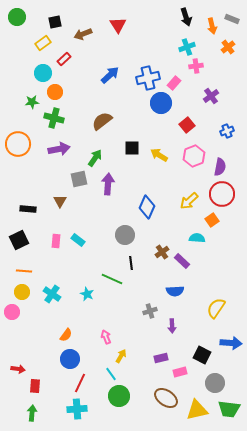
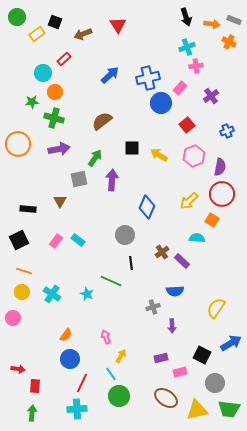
gray rectangle at (232, 19): moved 2 px right, 1 px down
black square at (55, 22): rotated 32 degrees clockwise
orange arrow at (212, 26): moved 2 px up; rotated 70 degrees counterclockwise
yellow rectangle at (43, 43): moved 6 px left, 9 px up
orange cross at (228, 47): moved 1 px right, 5 px up; rotated 24 degrees counterclockwise
pink rectangle at (174, 83): moved 6 px right, 5 px down
purple arrow at (108, 184): moved 4 px right, 4 px up
orange square at (212, 220): rotated 24 degrees counterclockwise
pink rectangle at (56, 241): rotated 32 degrees clockwise
orange line at (24, 271): rotated 14 degrees clockwise
green line at (112, 279): moved 1 px left, 2 px down
gray cross at (150, 311): moved 3 px right, 4 px up
pink circle at (12, 312): moved 1 px right, 6 px down
blue arrow at (231, 343): rotated 35 degrees counterclockwise
red line at (80, 383): moved 2 px right
